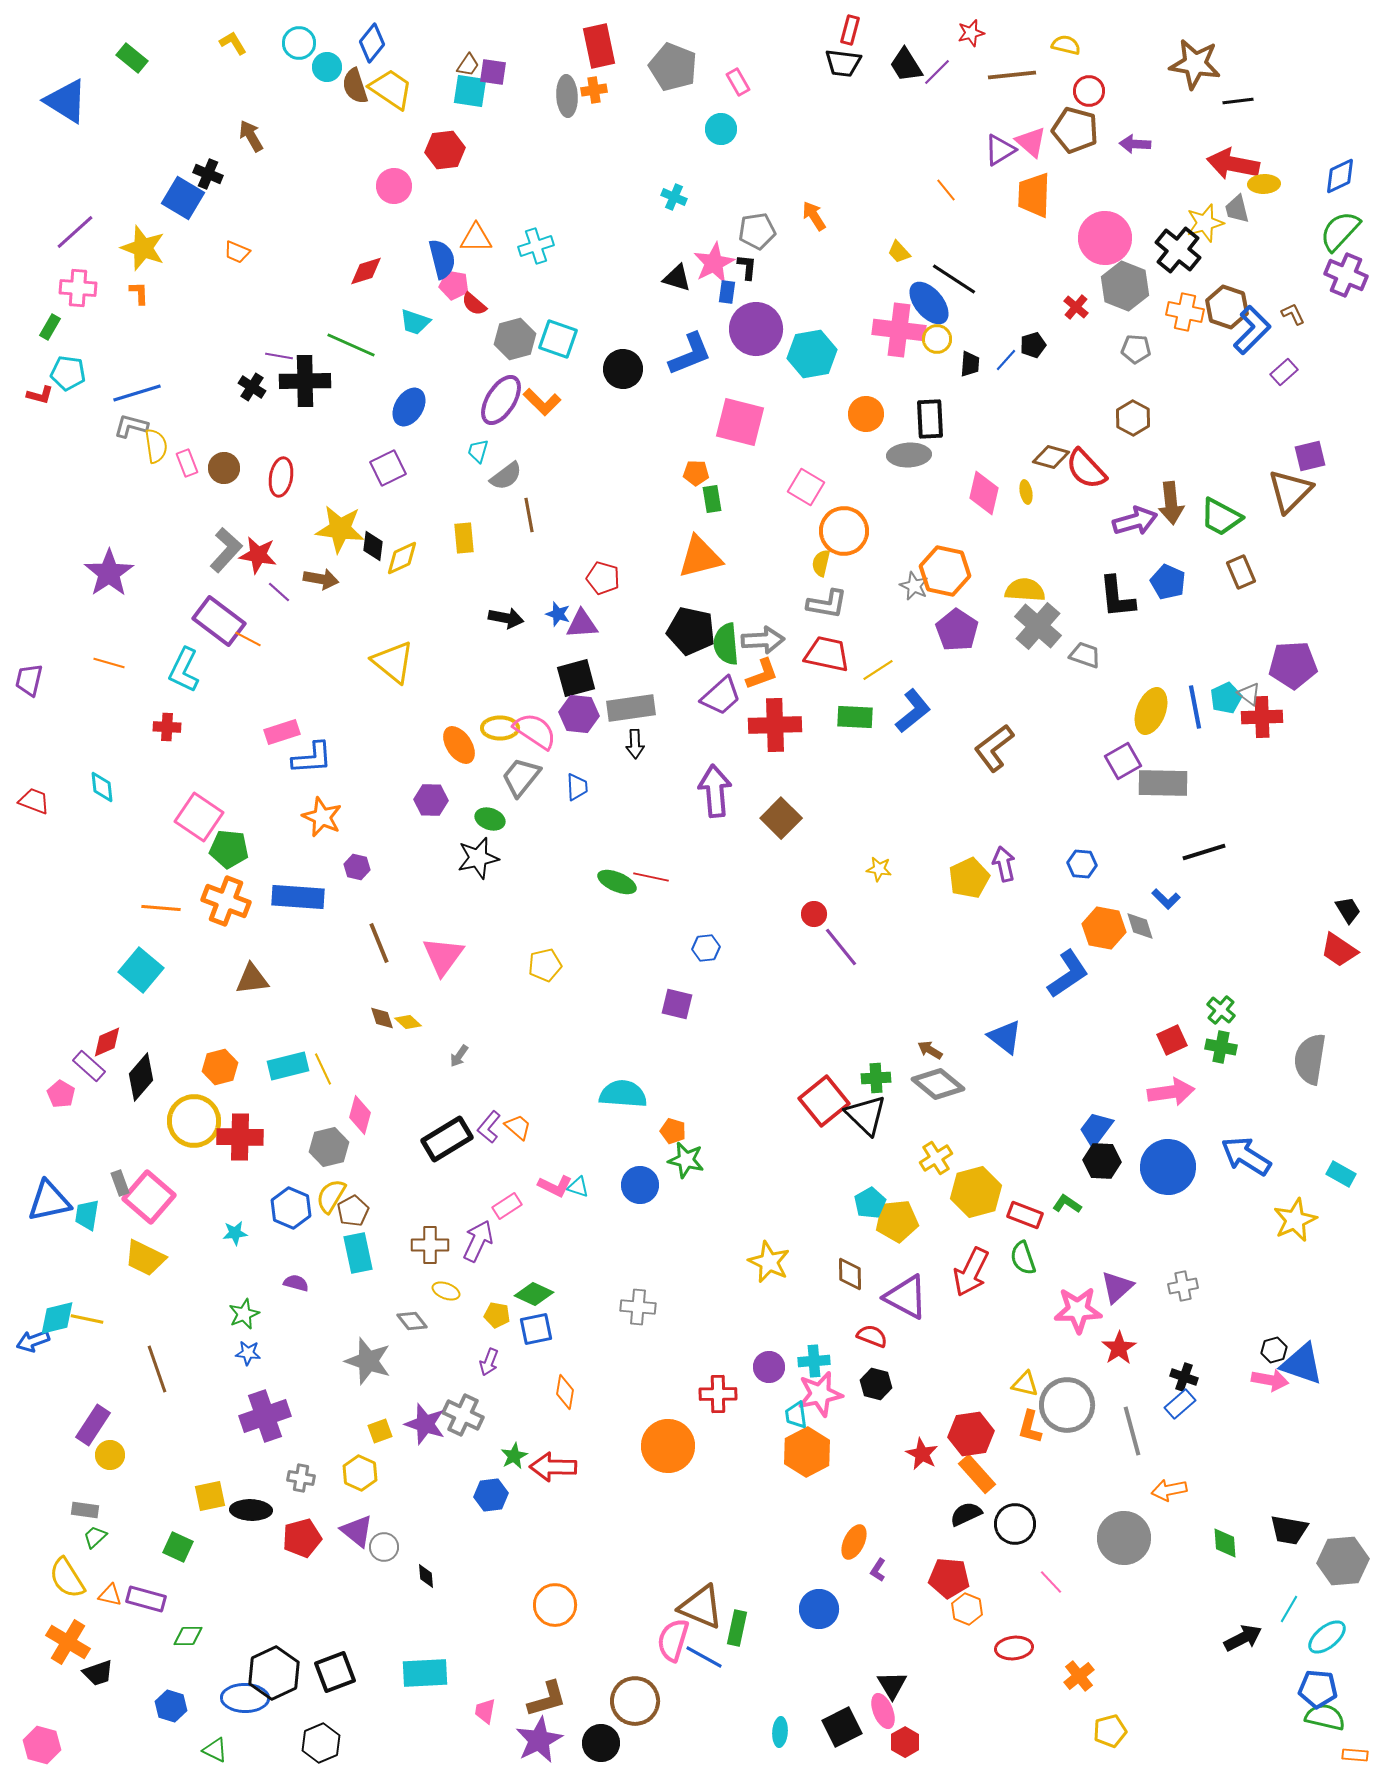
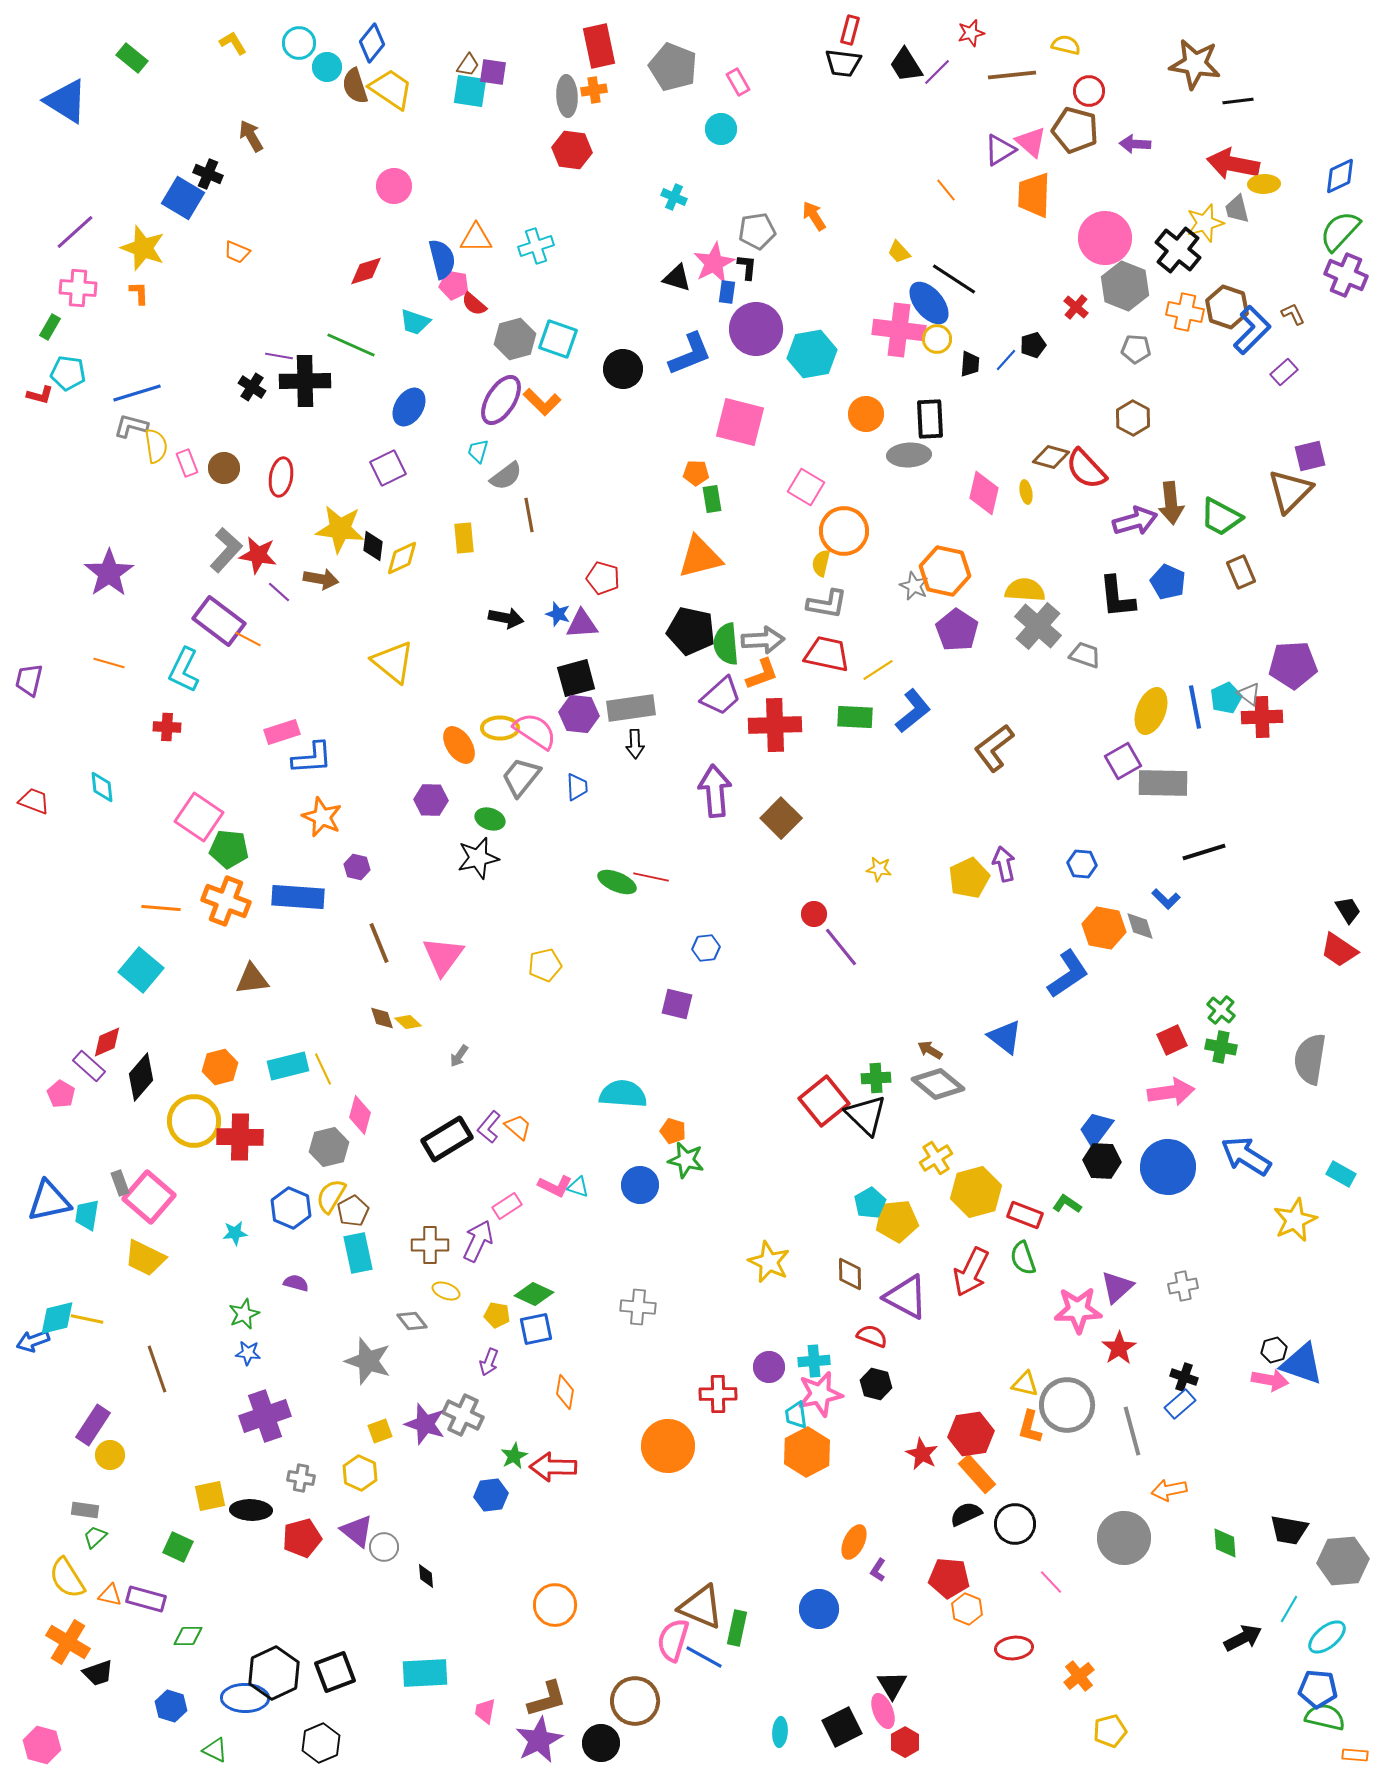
red hexagon at (445, 150): moved 127 px right; rotated 15 degrees clockwise
